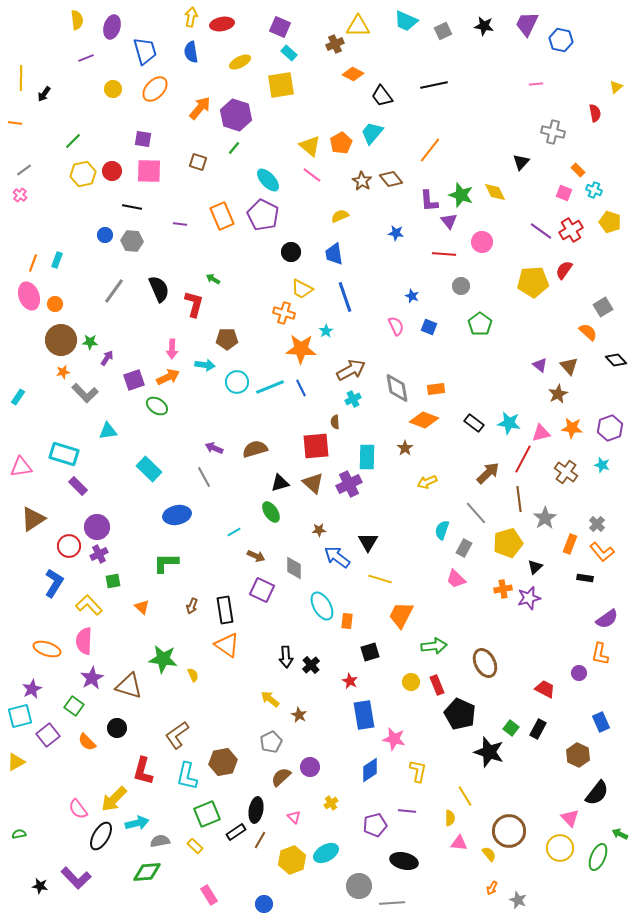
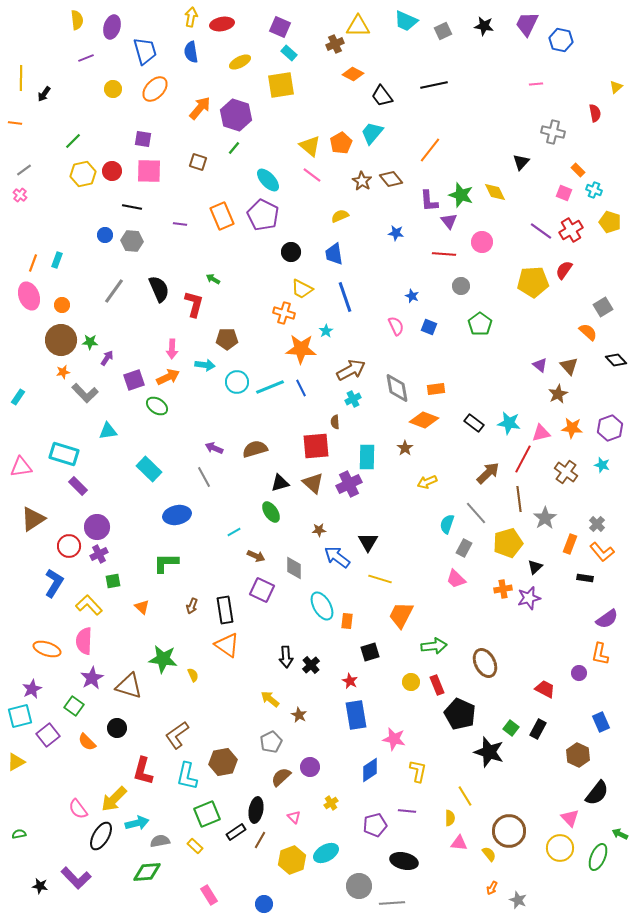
orange circle at (55, 304): moved 7 px right, 1 px down
cyan semicircle at (442, 530): moved 5 px right, 6 px up
blue rectangle at (364, 715): moved 8 px left
